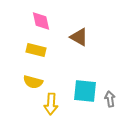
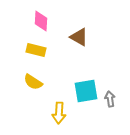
pink diamond: rotated 15 degrees clockwise
yellow semicircle: rotated 18 degrees clockwise
cyan square: moved 1 px right; rotated 15 degrees counterclockwise
yellow arrow: moved 8 px right, 9 px down
